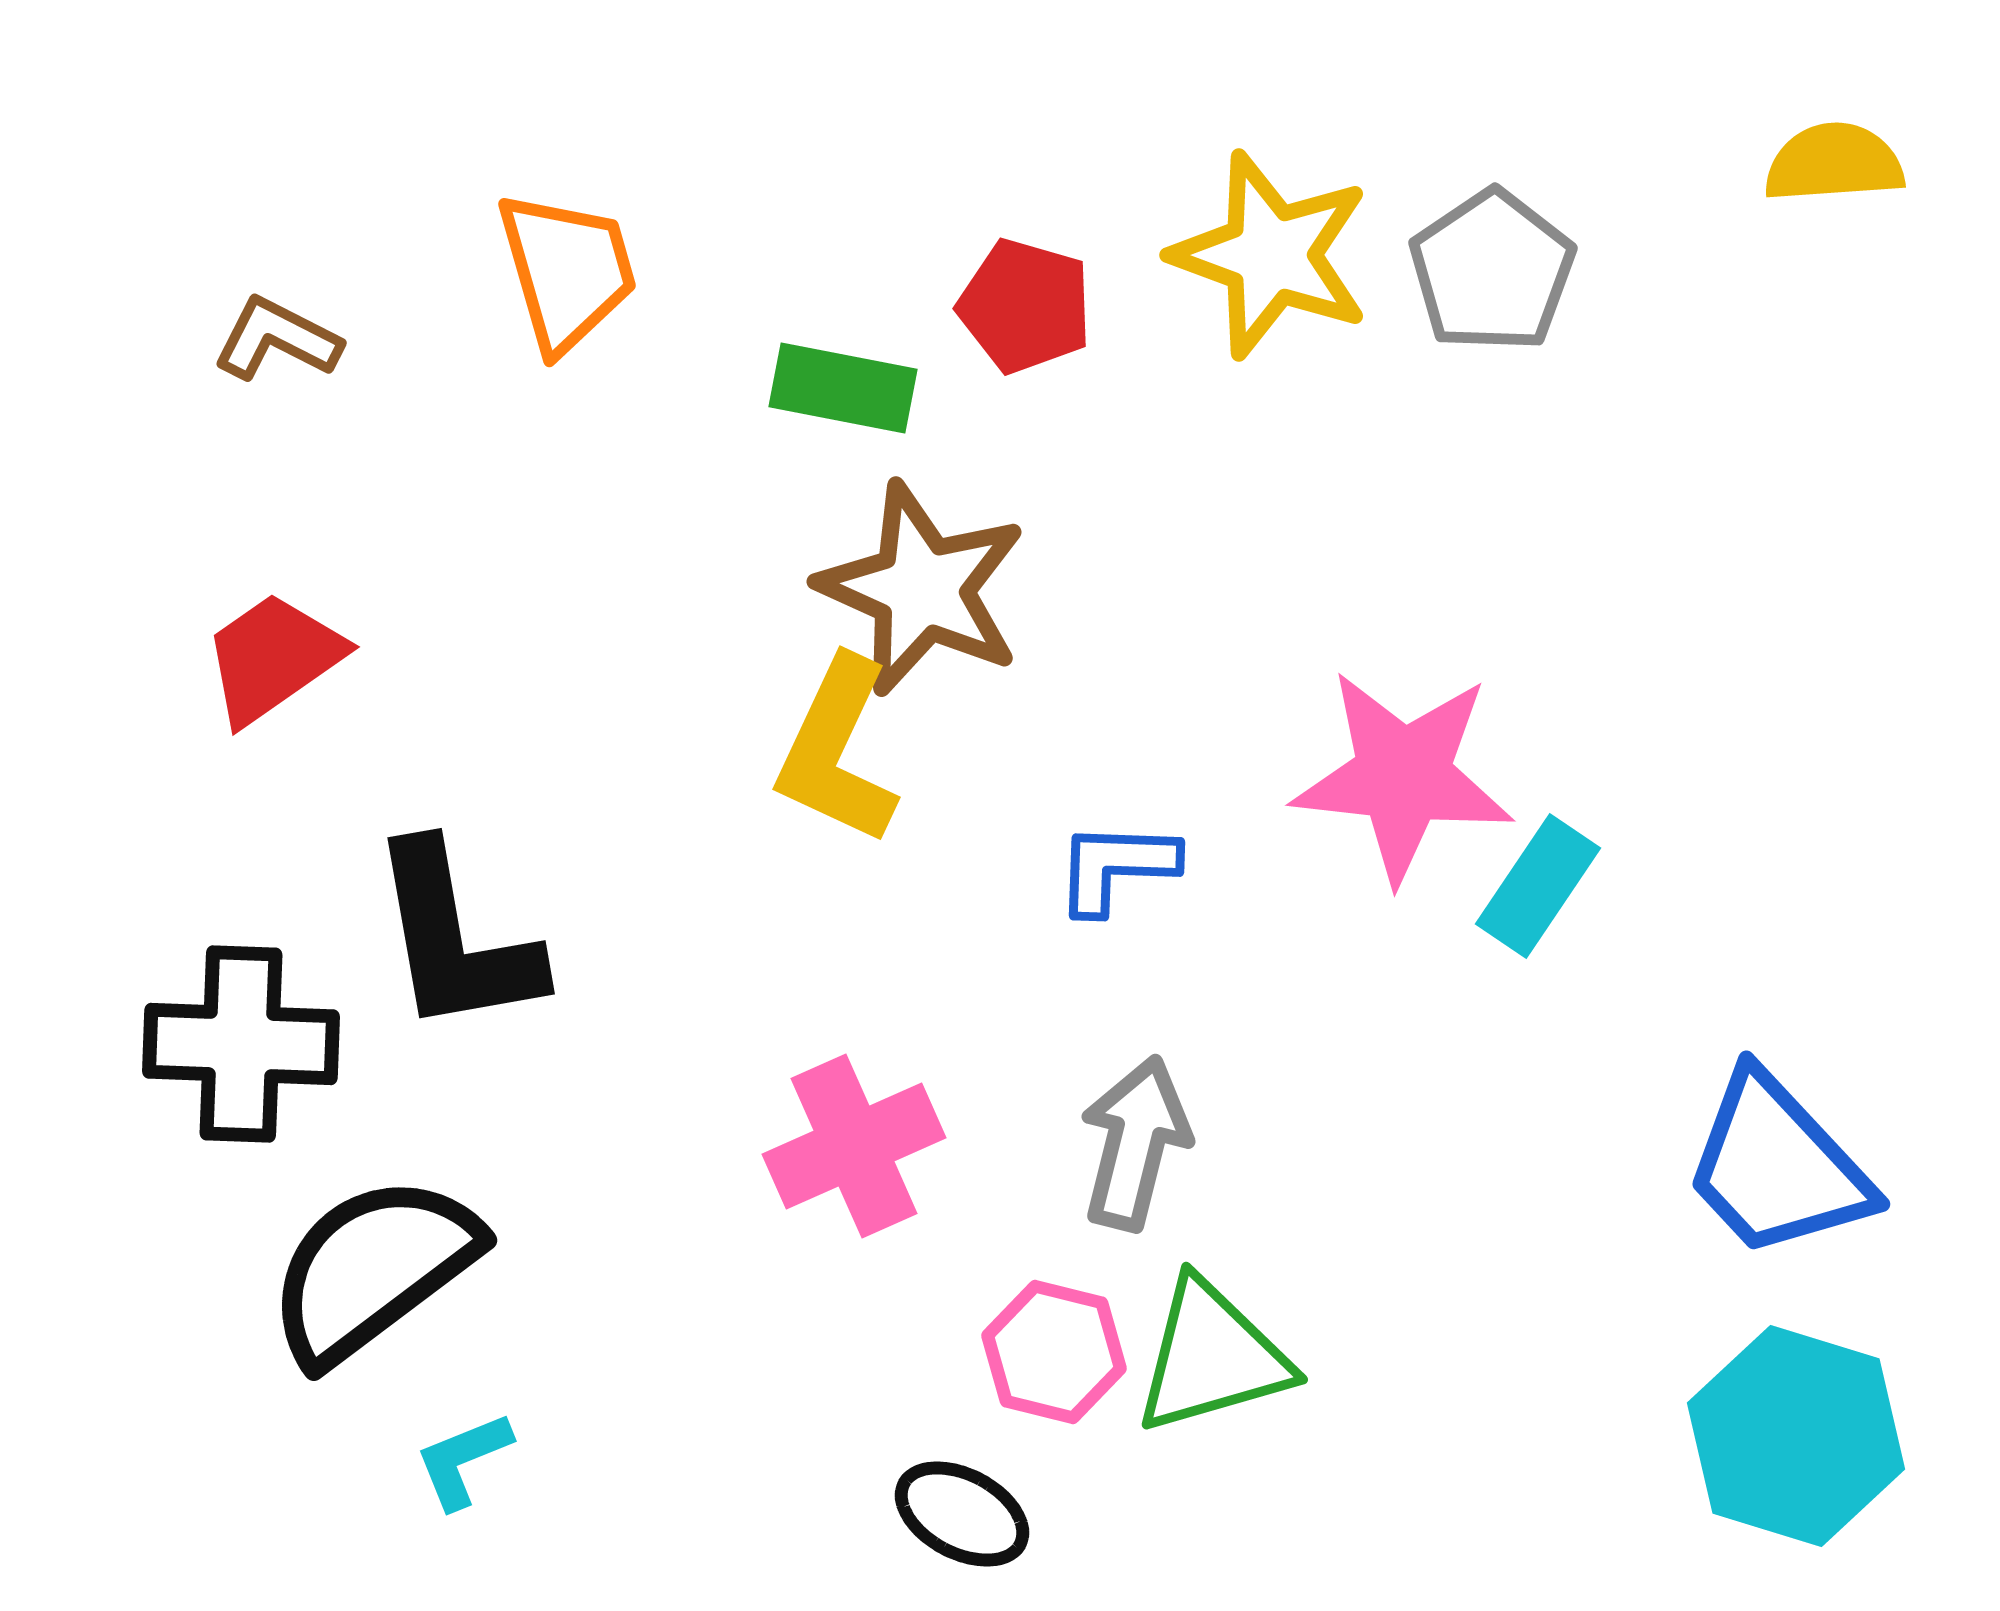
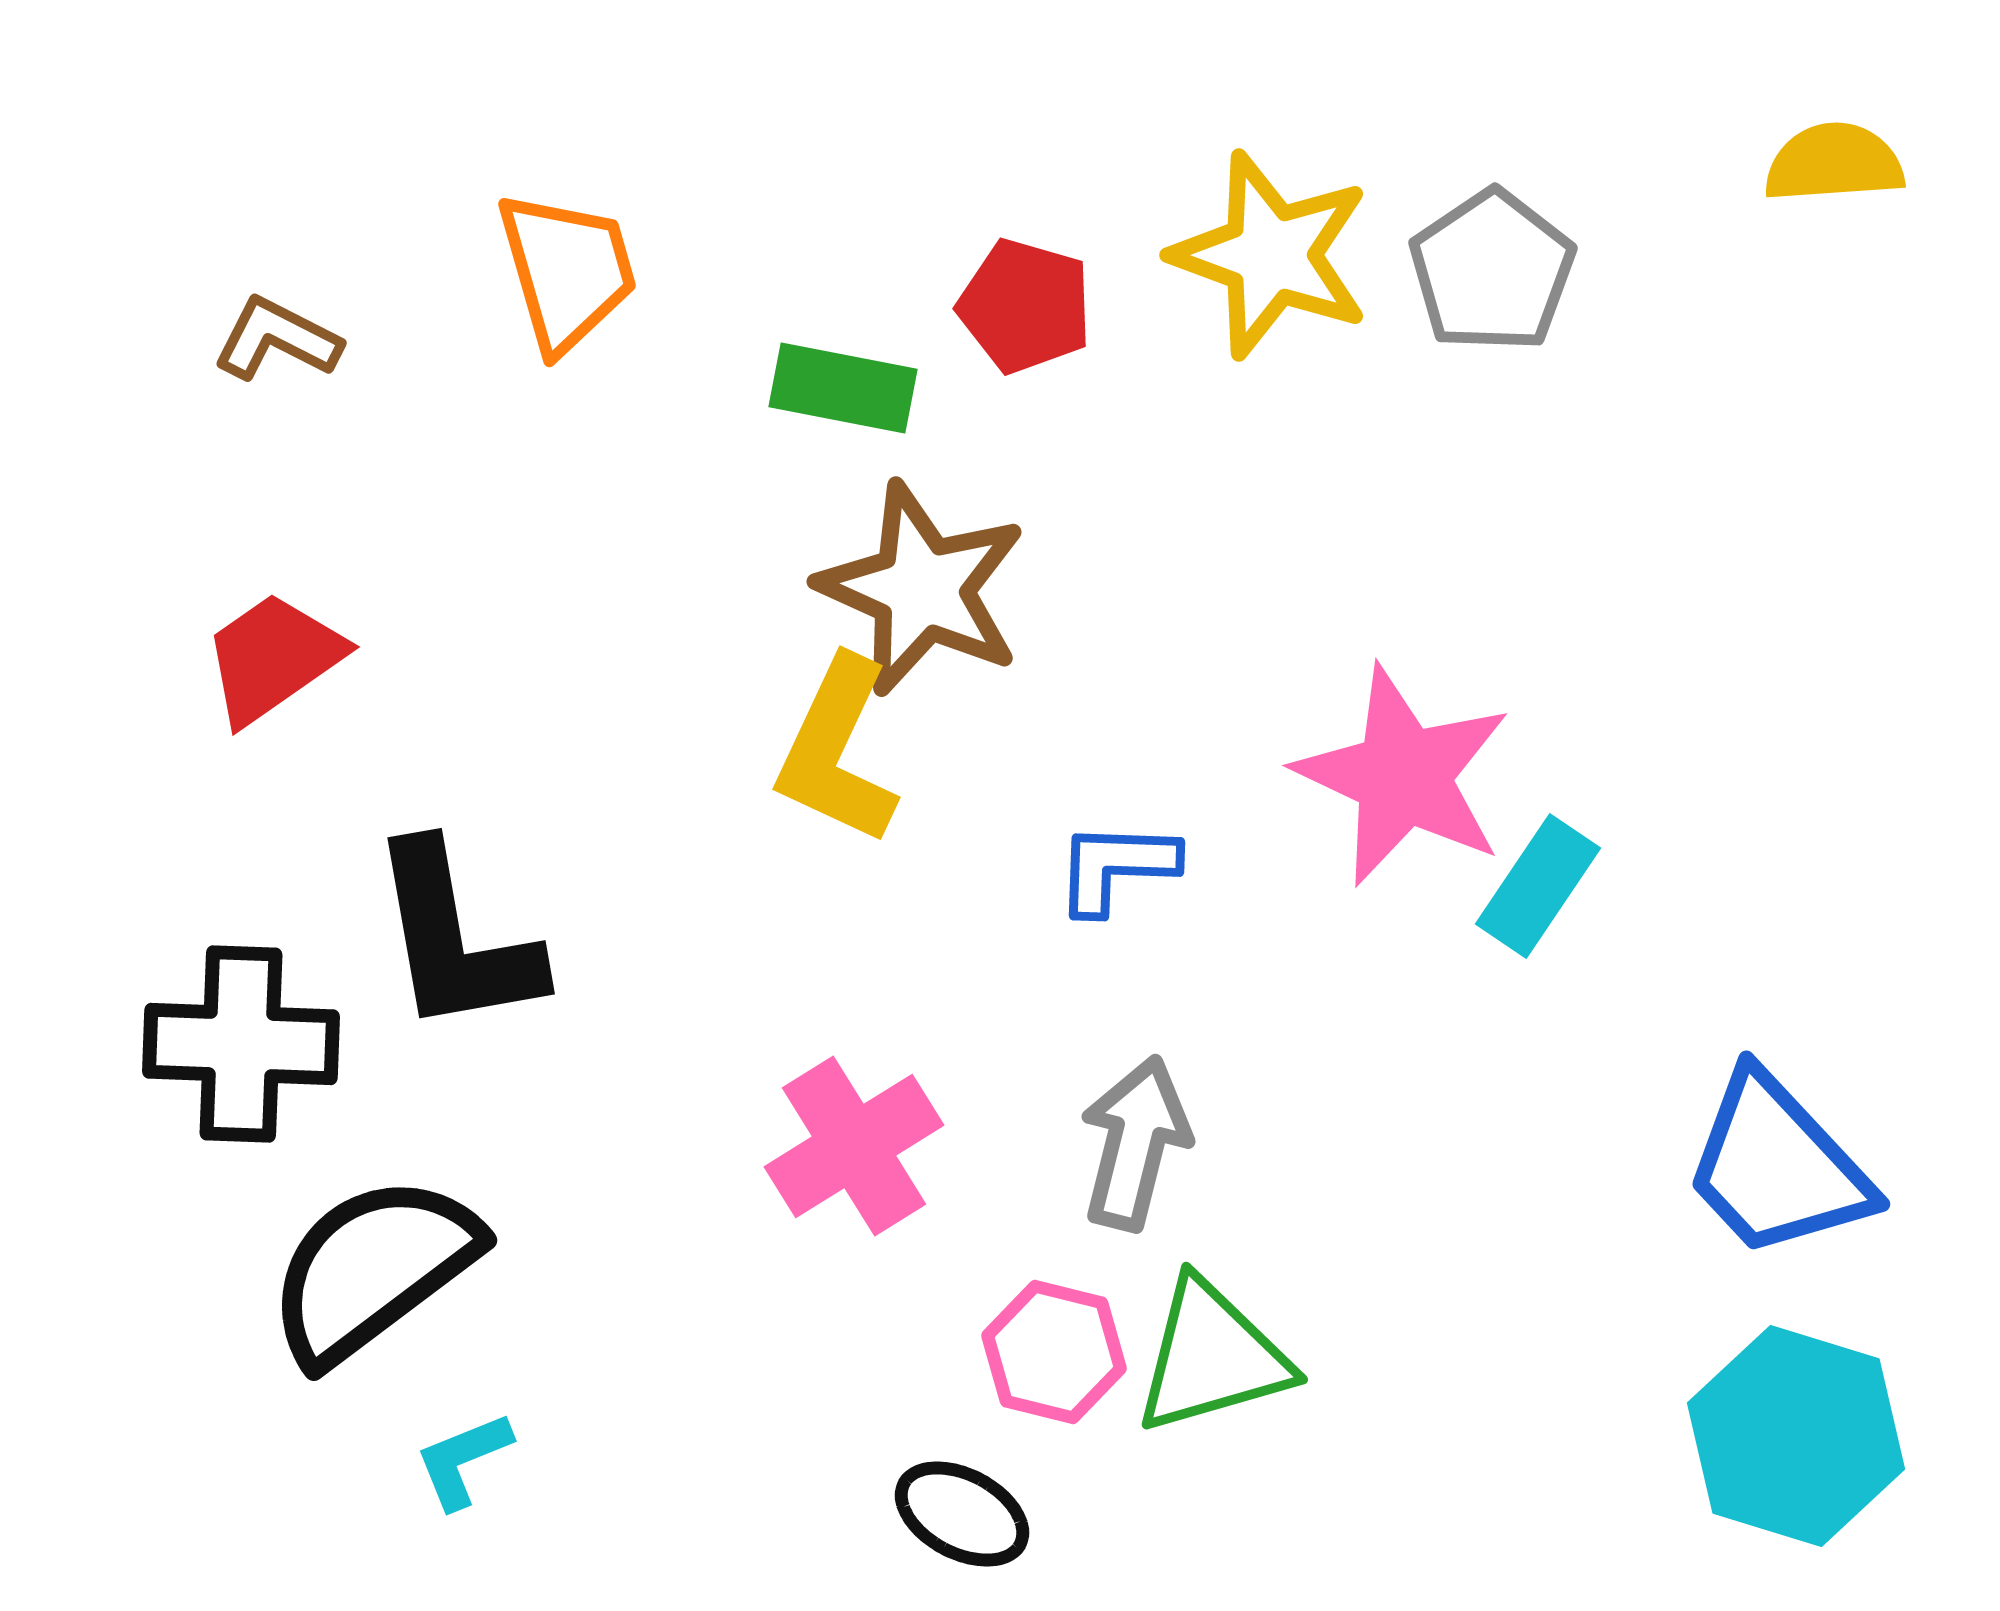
pink star: rotated 19 degrees clockwise
pink cross: rotated 8 degrees counterclockwise
